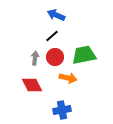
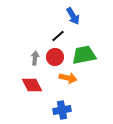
blue arrow: moved 17 px right, 1 px down; rotated 144 degrees counterclockwise
black line: moved 6 px right
